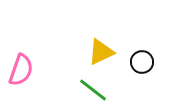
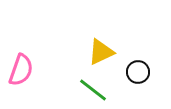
black circle: moved 4 px left, 10 px down
